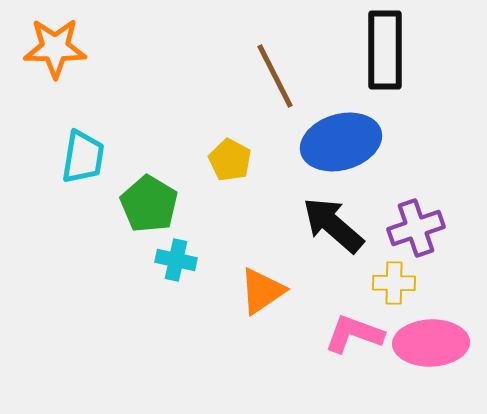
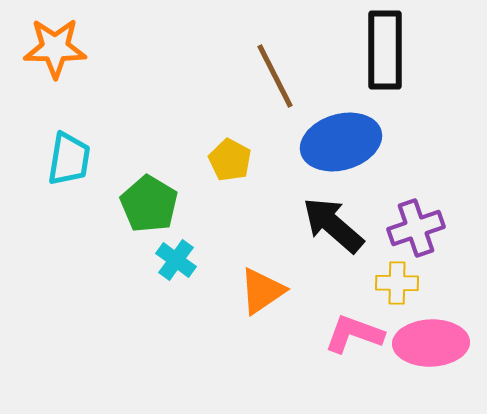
cyan trapezoid: moved 14 px left, 2 px down
cyan cross: rotated 24 degrees clockwise
yellow cross: moved 3 px right
